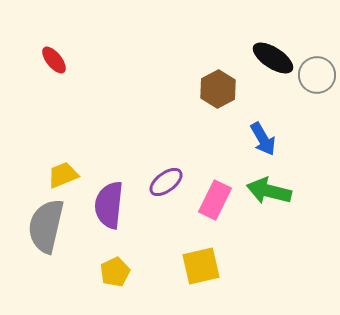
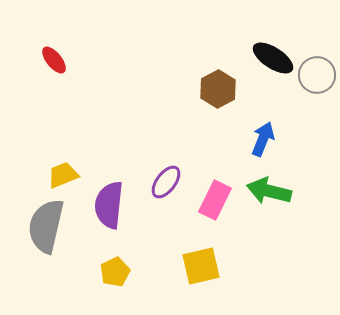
blue arrow: rotated 128 degrees counterclockwise
purple ellipse: rotated 16 degrees counterclockwise
